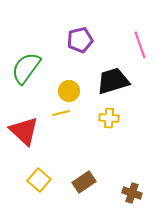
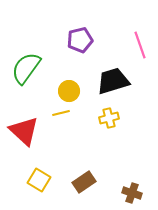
yellow cross: rotated 18 degrees counterclockwise
yellow square: rotated 10 degrees counterclockwise
